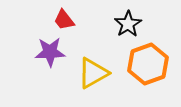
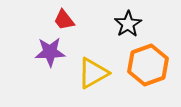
orange hexagon: moved 1 px down
